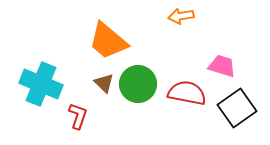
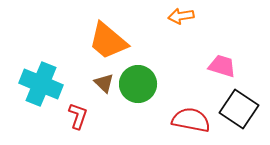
red semicircle: moved 4 px right, 27 px down
black square: moved 2 px right, 1 px down; rotated 21 degrees counterclockwise
